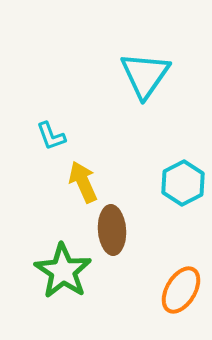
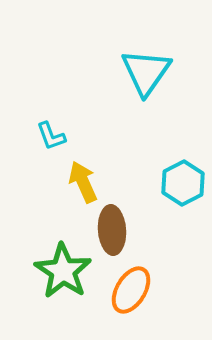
cyan triangle: moved 1 px right, 3 px up
orange ellipse: moved 50 px left
